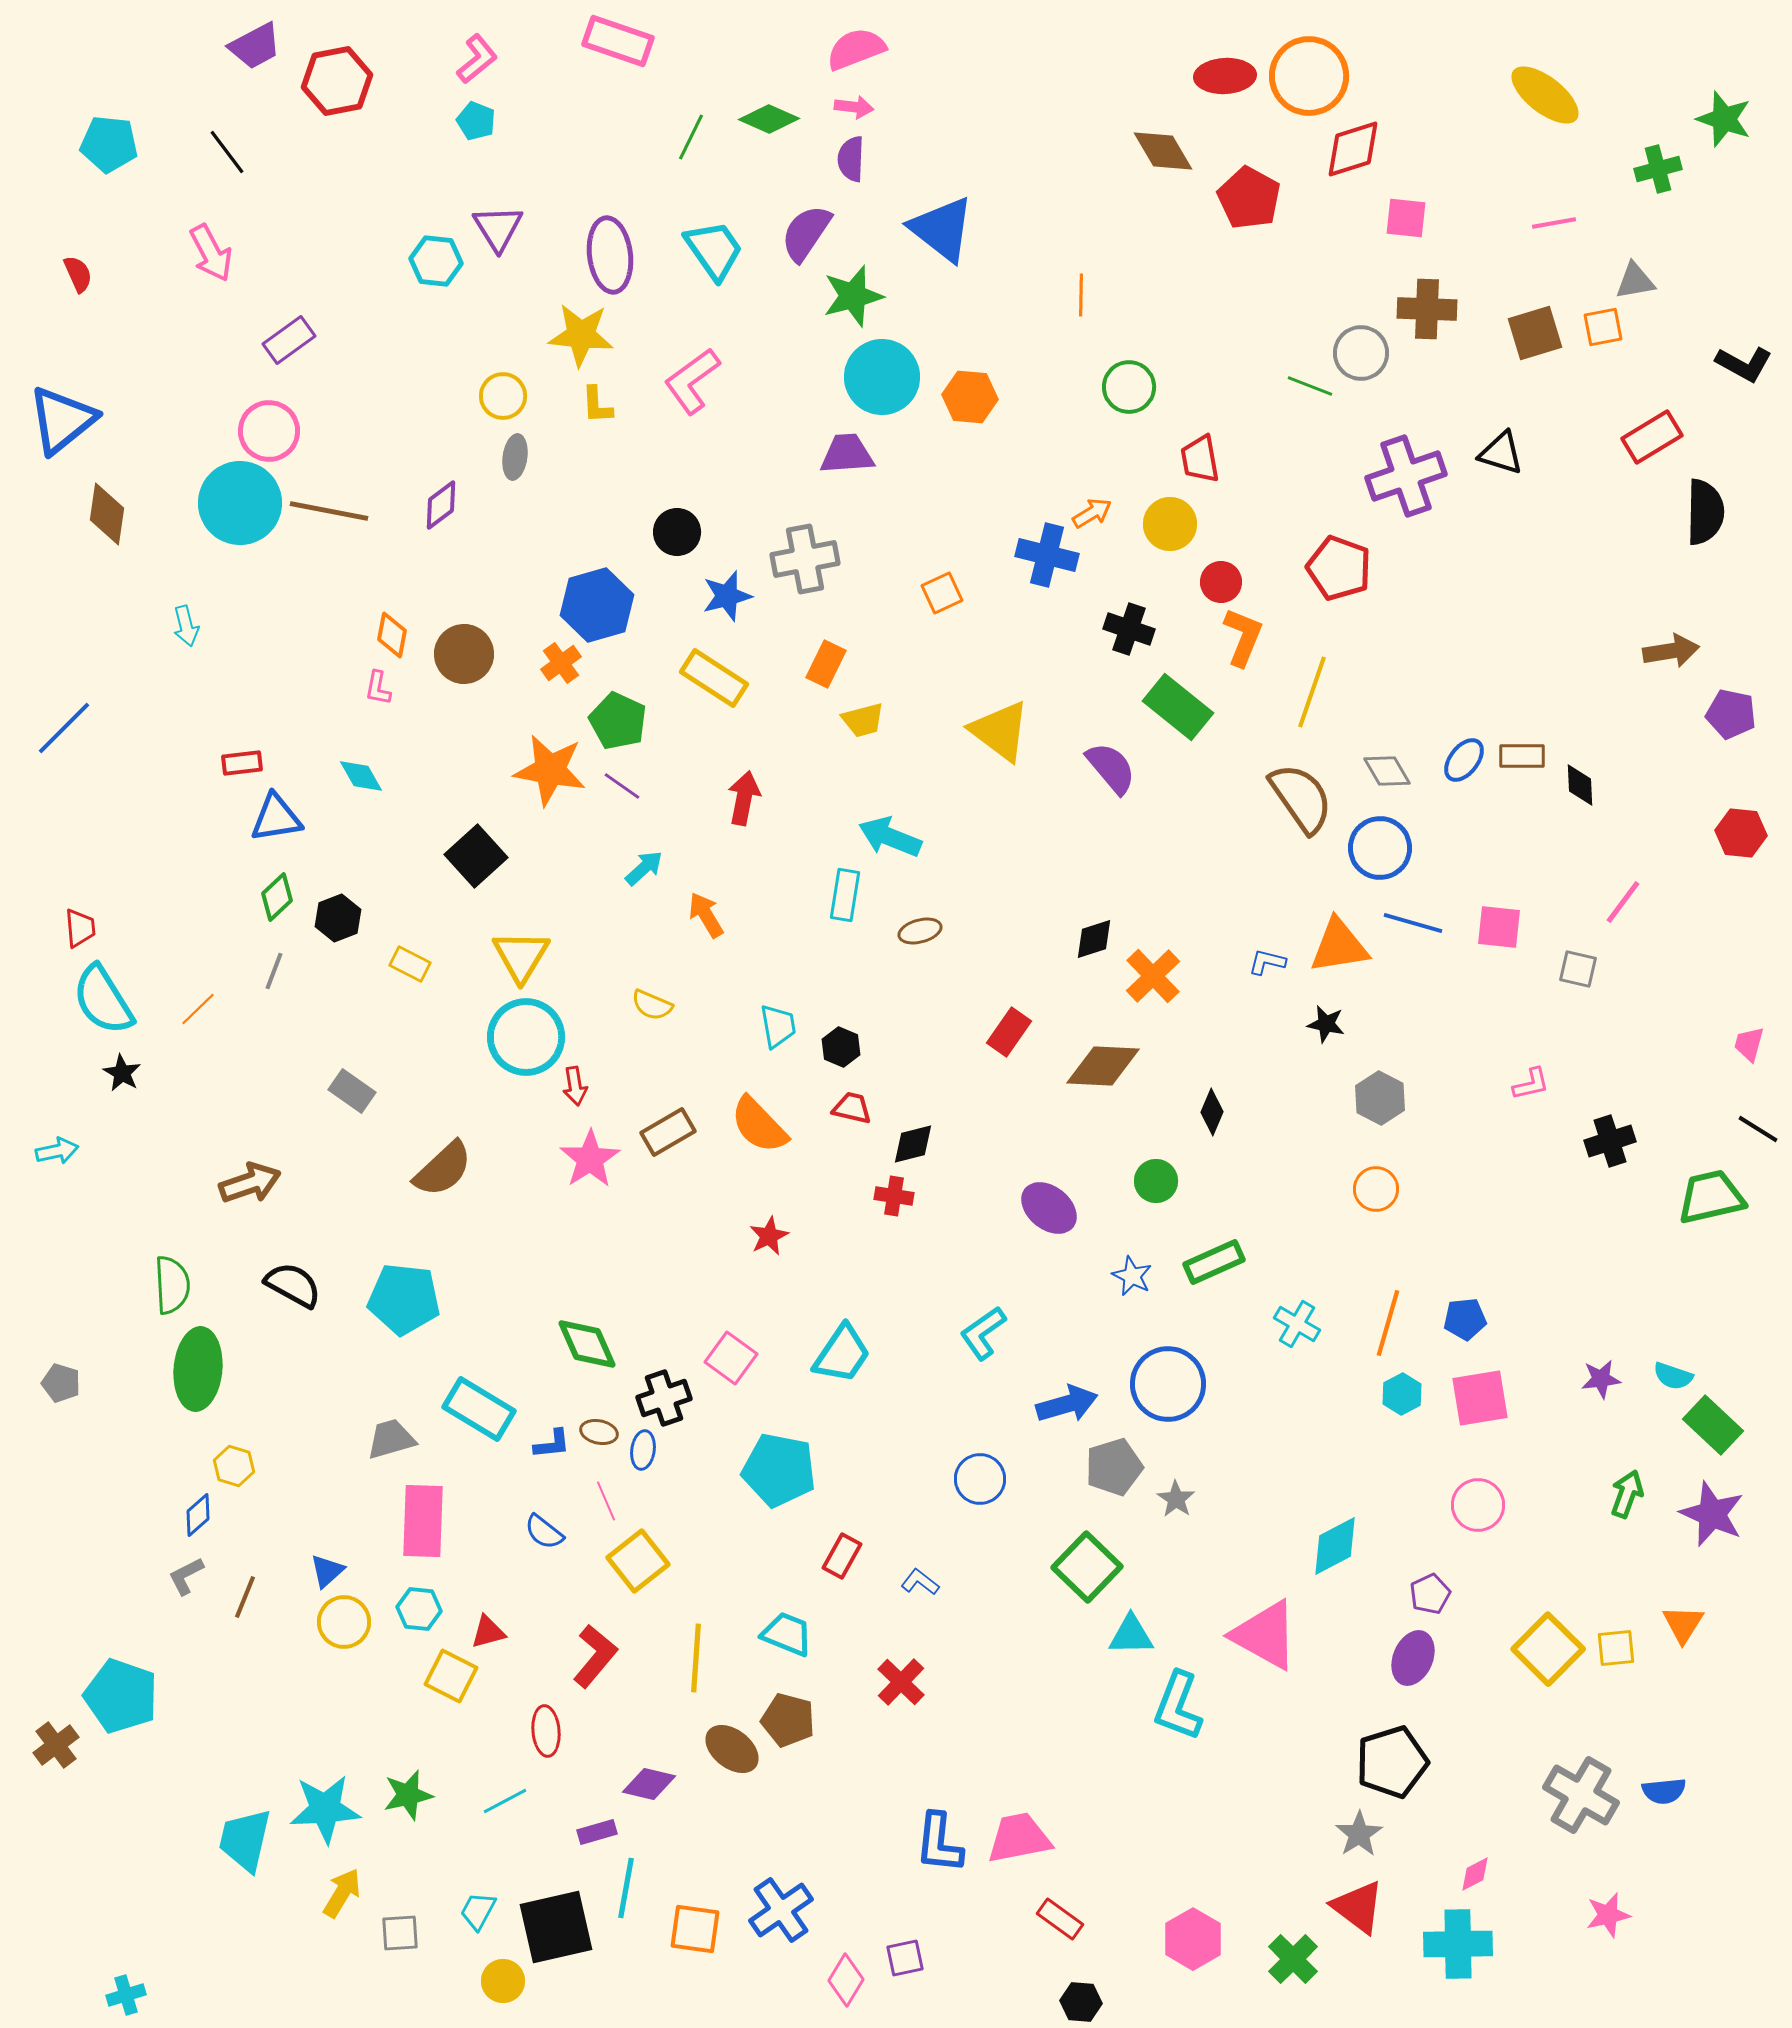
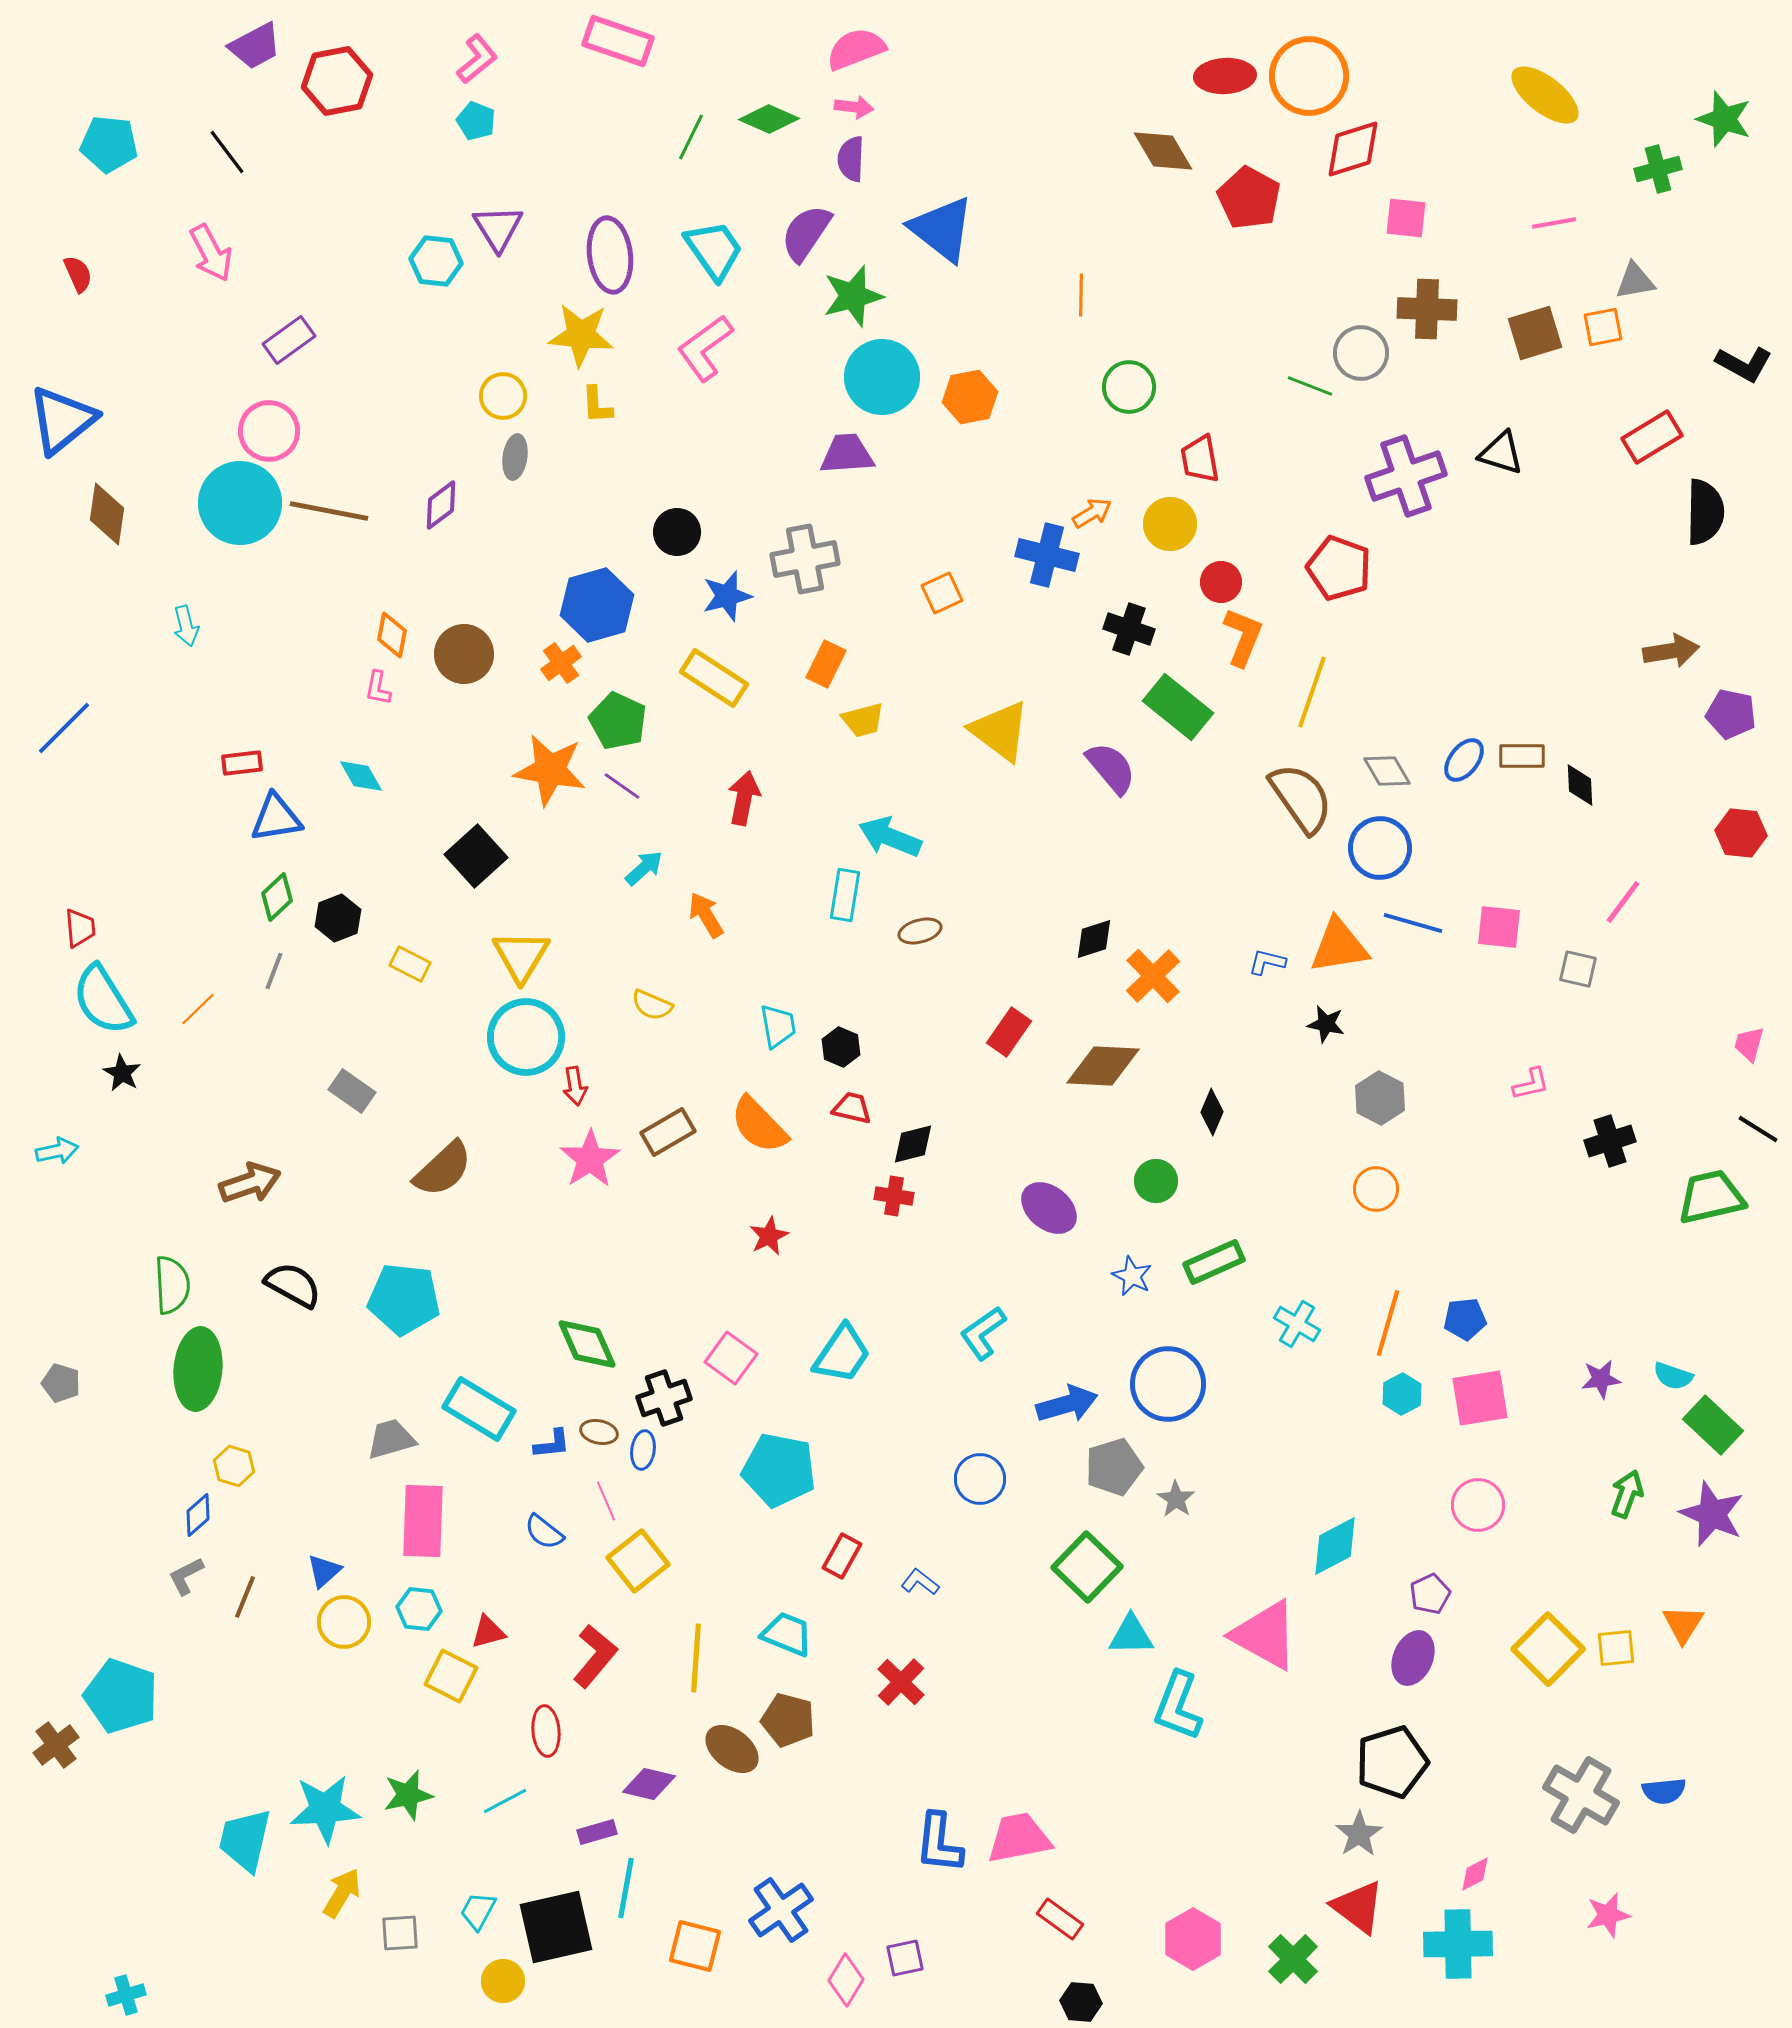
pink L-shape at (692, 381): moved 13 px right, 33 px up
orange hexagon at (970, 397): rotated 16 degrees counterclockwise
blue triangle at (327, 1571): moved 3 px left
orange square at (695, 1929): moved 17 px down; rotated 6 degrees clockwise
